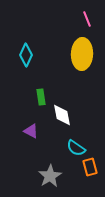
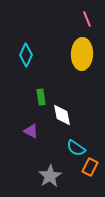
orange rectangle: rotated 42 degrees clockwise
